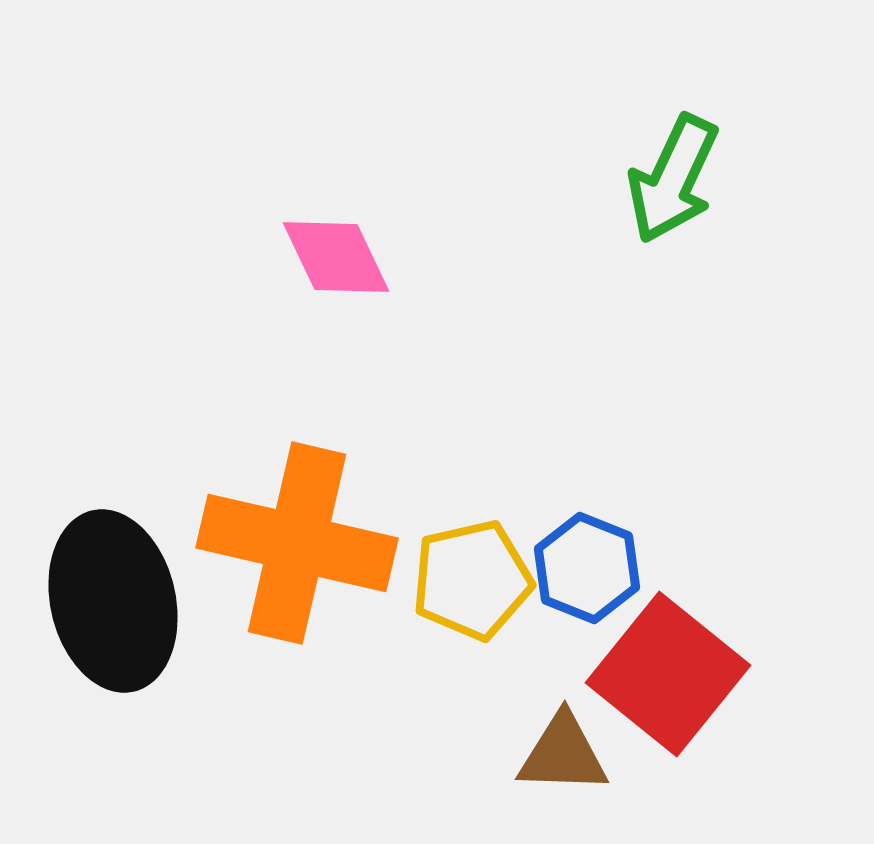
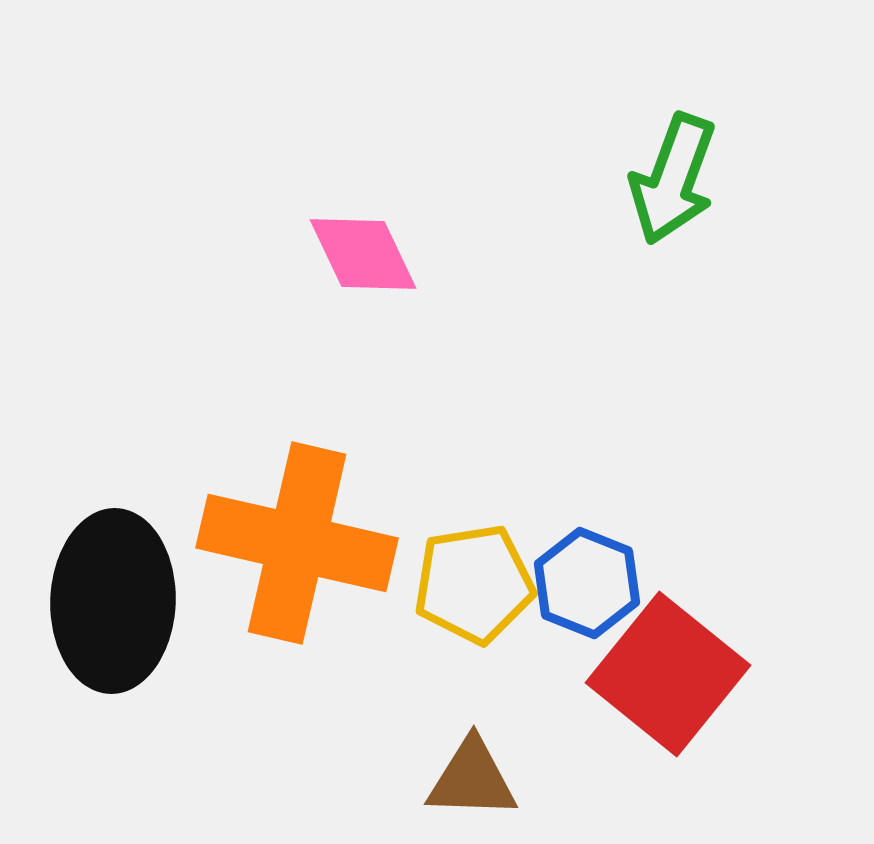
green arrow: rotated 5 degrees counterclockwise
pink diamond: moved 27 px right, 3 px up
blue hexagon: moved 15 px down
yellow pentagon: moved 2 px right, 4 px down; rotated 4 degrees clockwise
black ellipse: rotated 15 degrees clockwise
brown triangle: moved 91 px left, 25 px down
